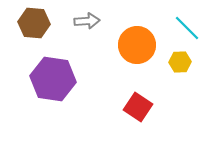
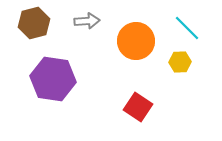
brown hexagon: rotated 20 degrees counterclockwise
orange circle: moved 1 px left, 4 px up
